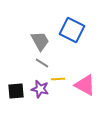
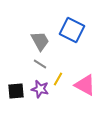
gray line: moved 2 px left, 1 px down
yellow line: rotated 56 degrees counterclockwise
